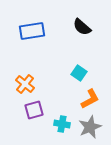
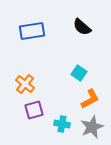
gray star: moved 2 px right
